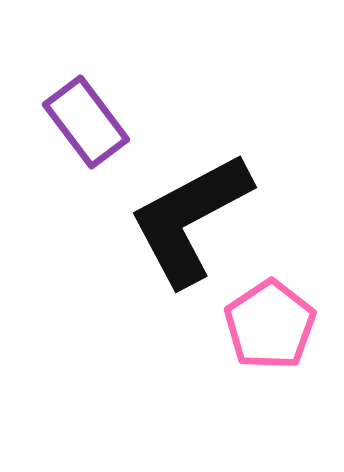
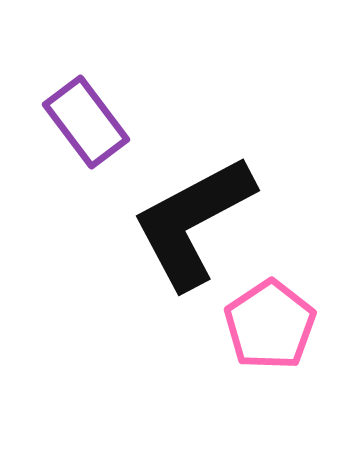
black L-shape: moved 3 px right, 3 px down
